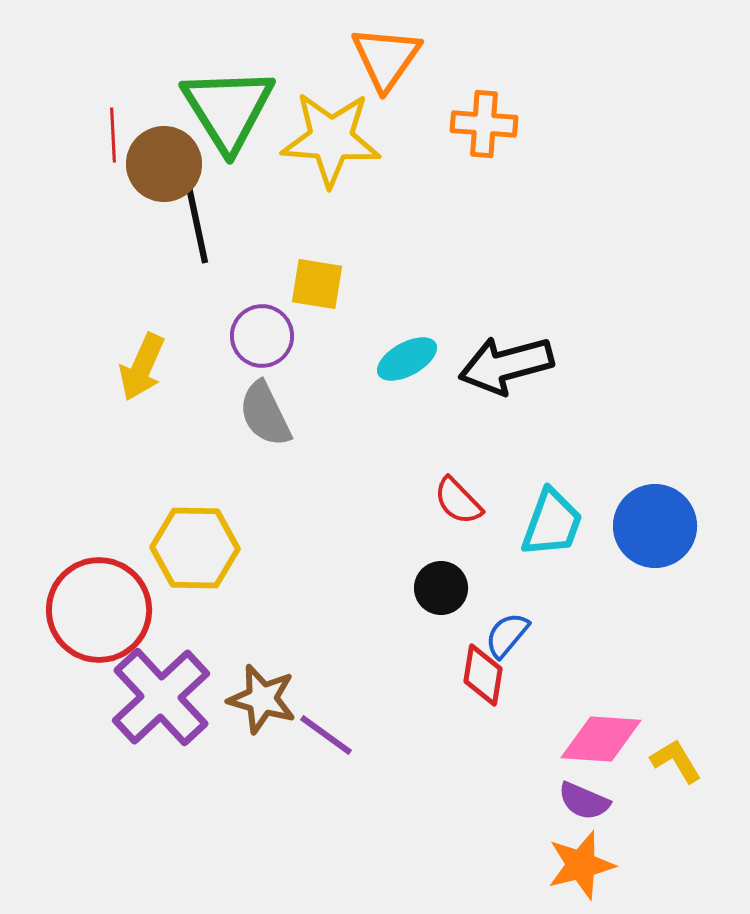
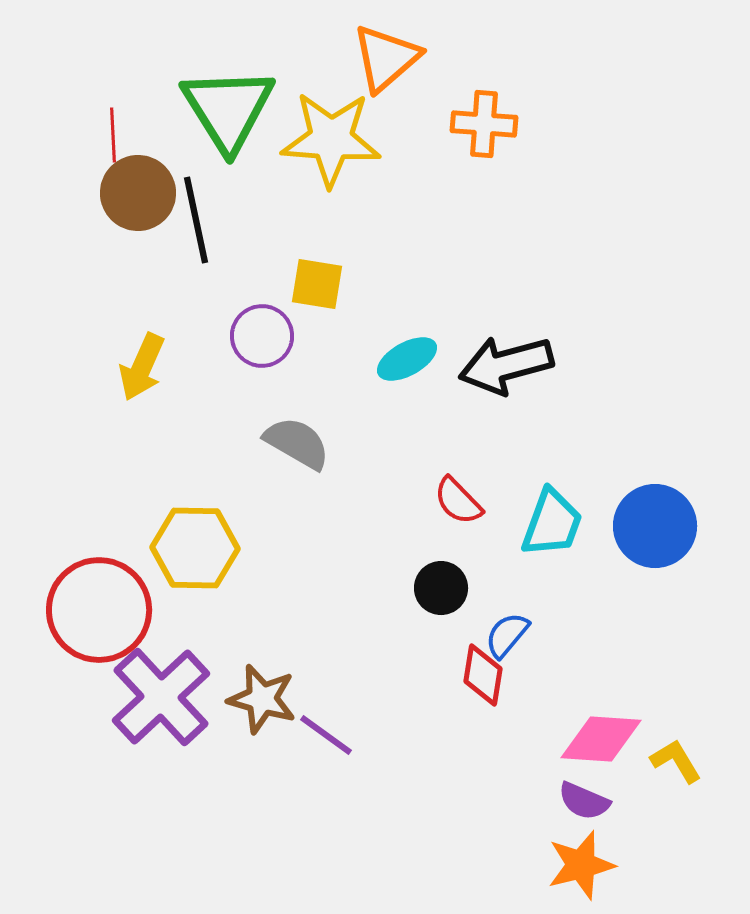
orange triangle: rotated 14 degrees clockwise
brown circle: moved 26 px left, 29 px down
gray semicircle: moved 32 px right, 29 px down; rotated 146 degrees clockwise
